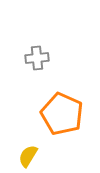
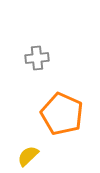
yellow semicircle: rotated 15 degrees clockwise
